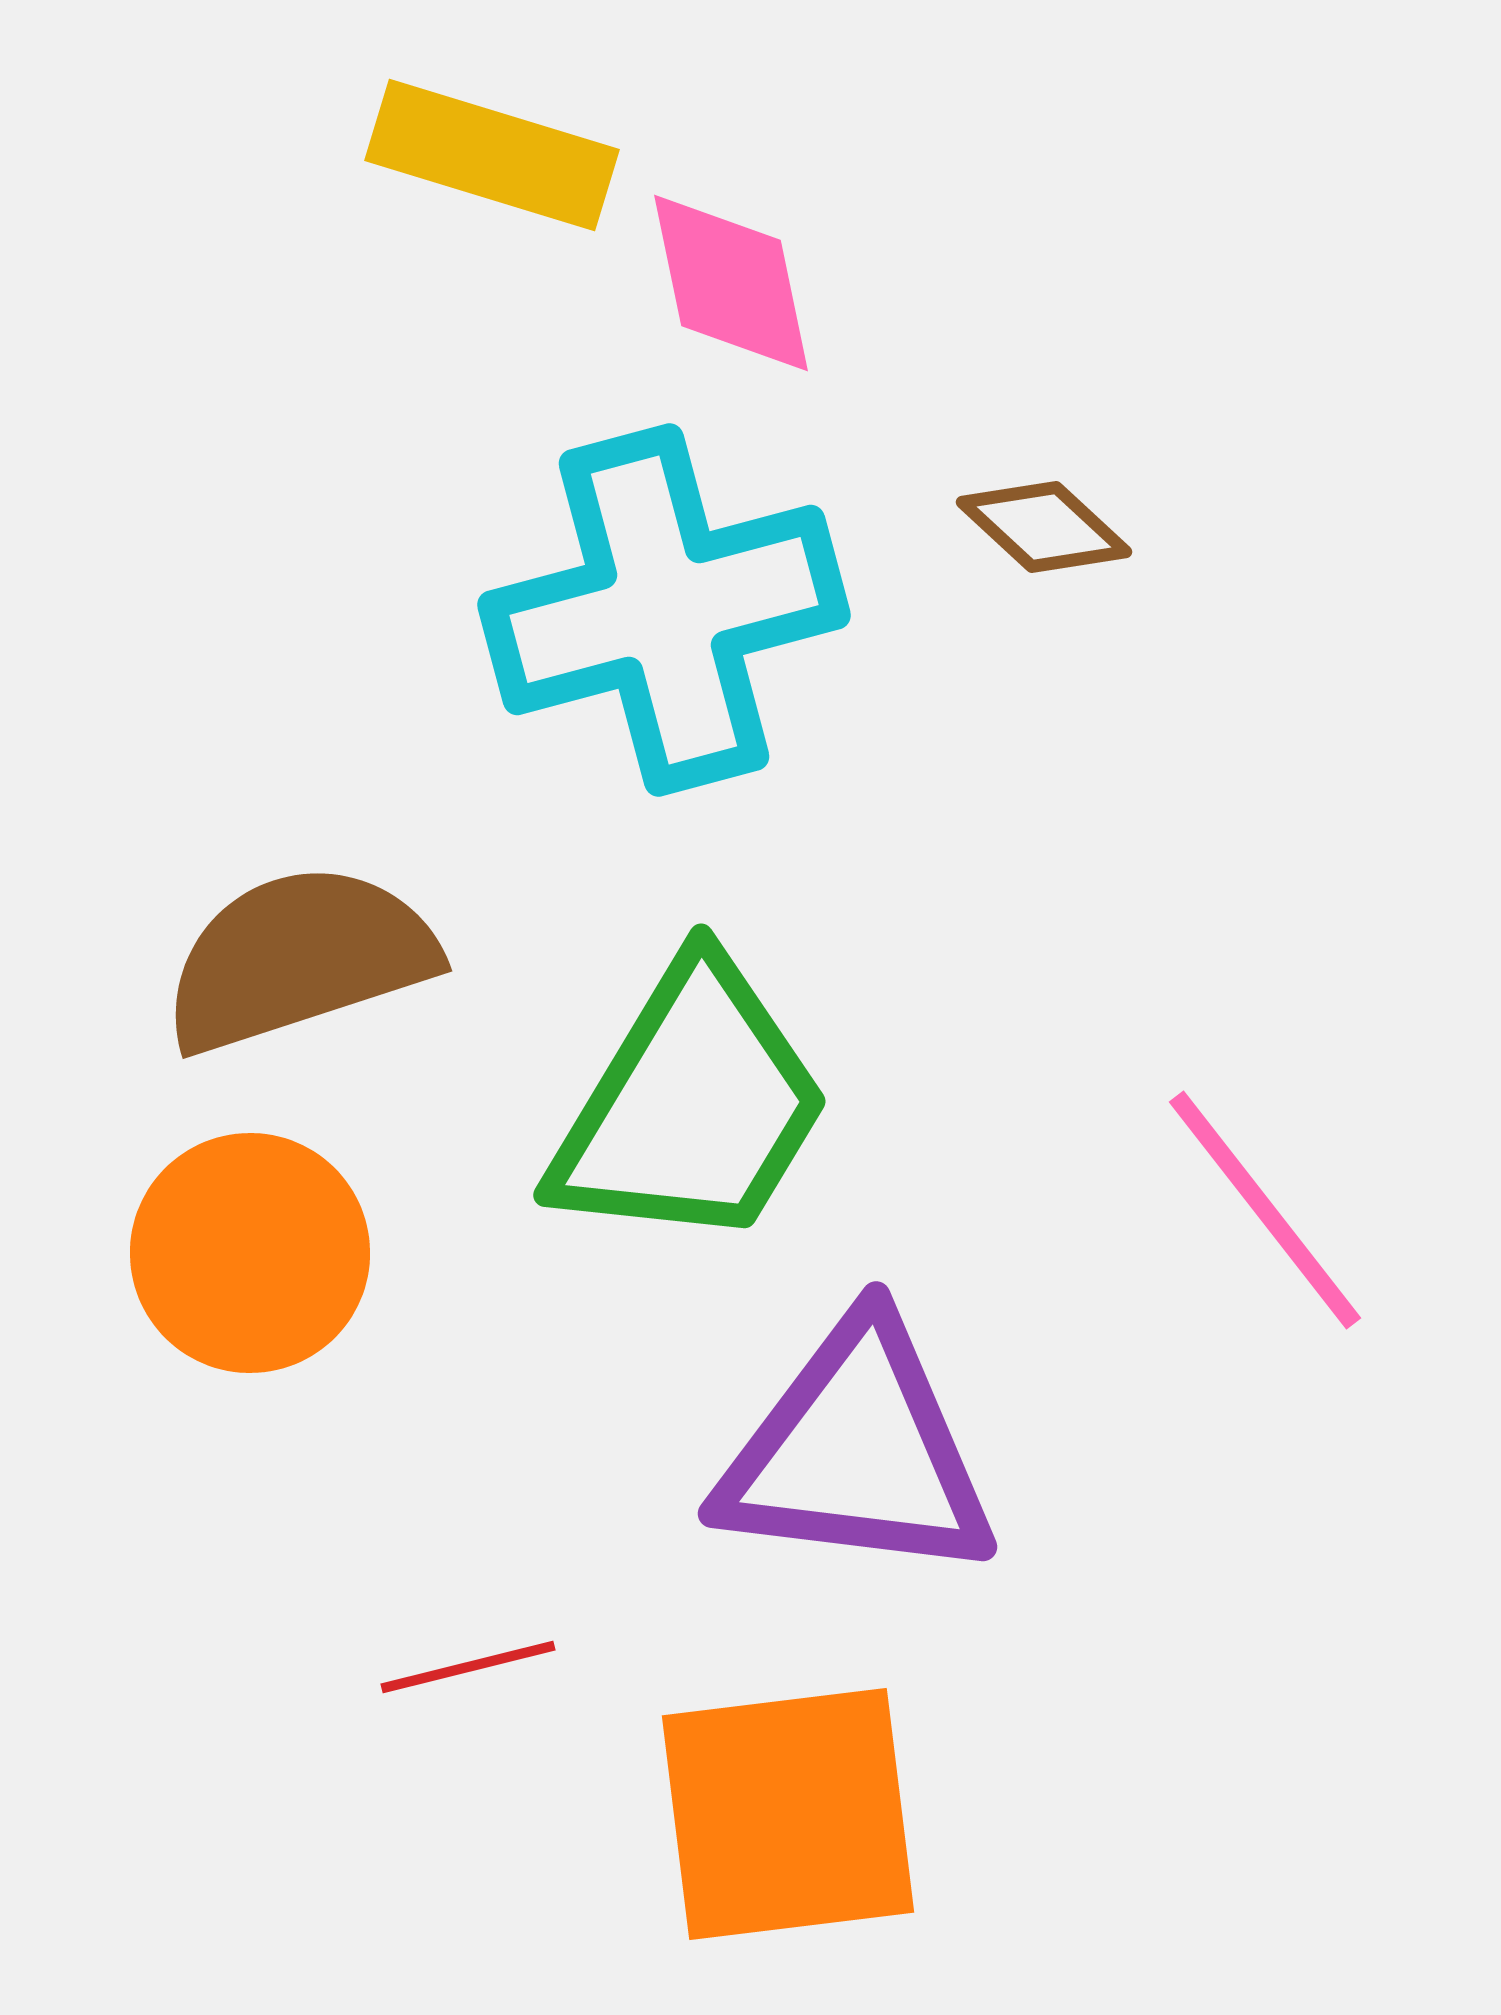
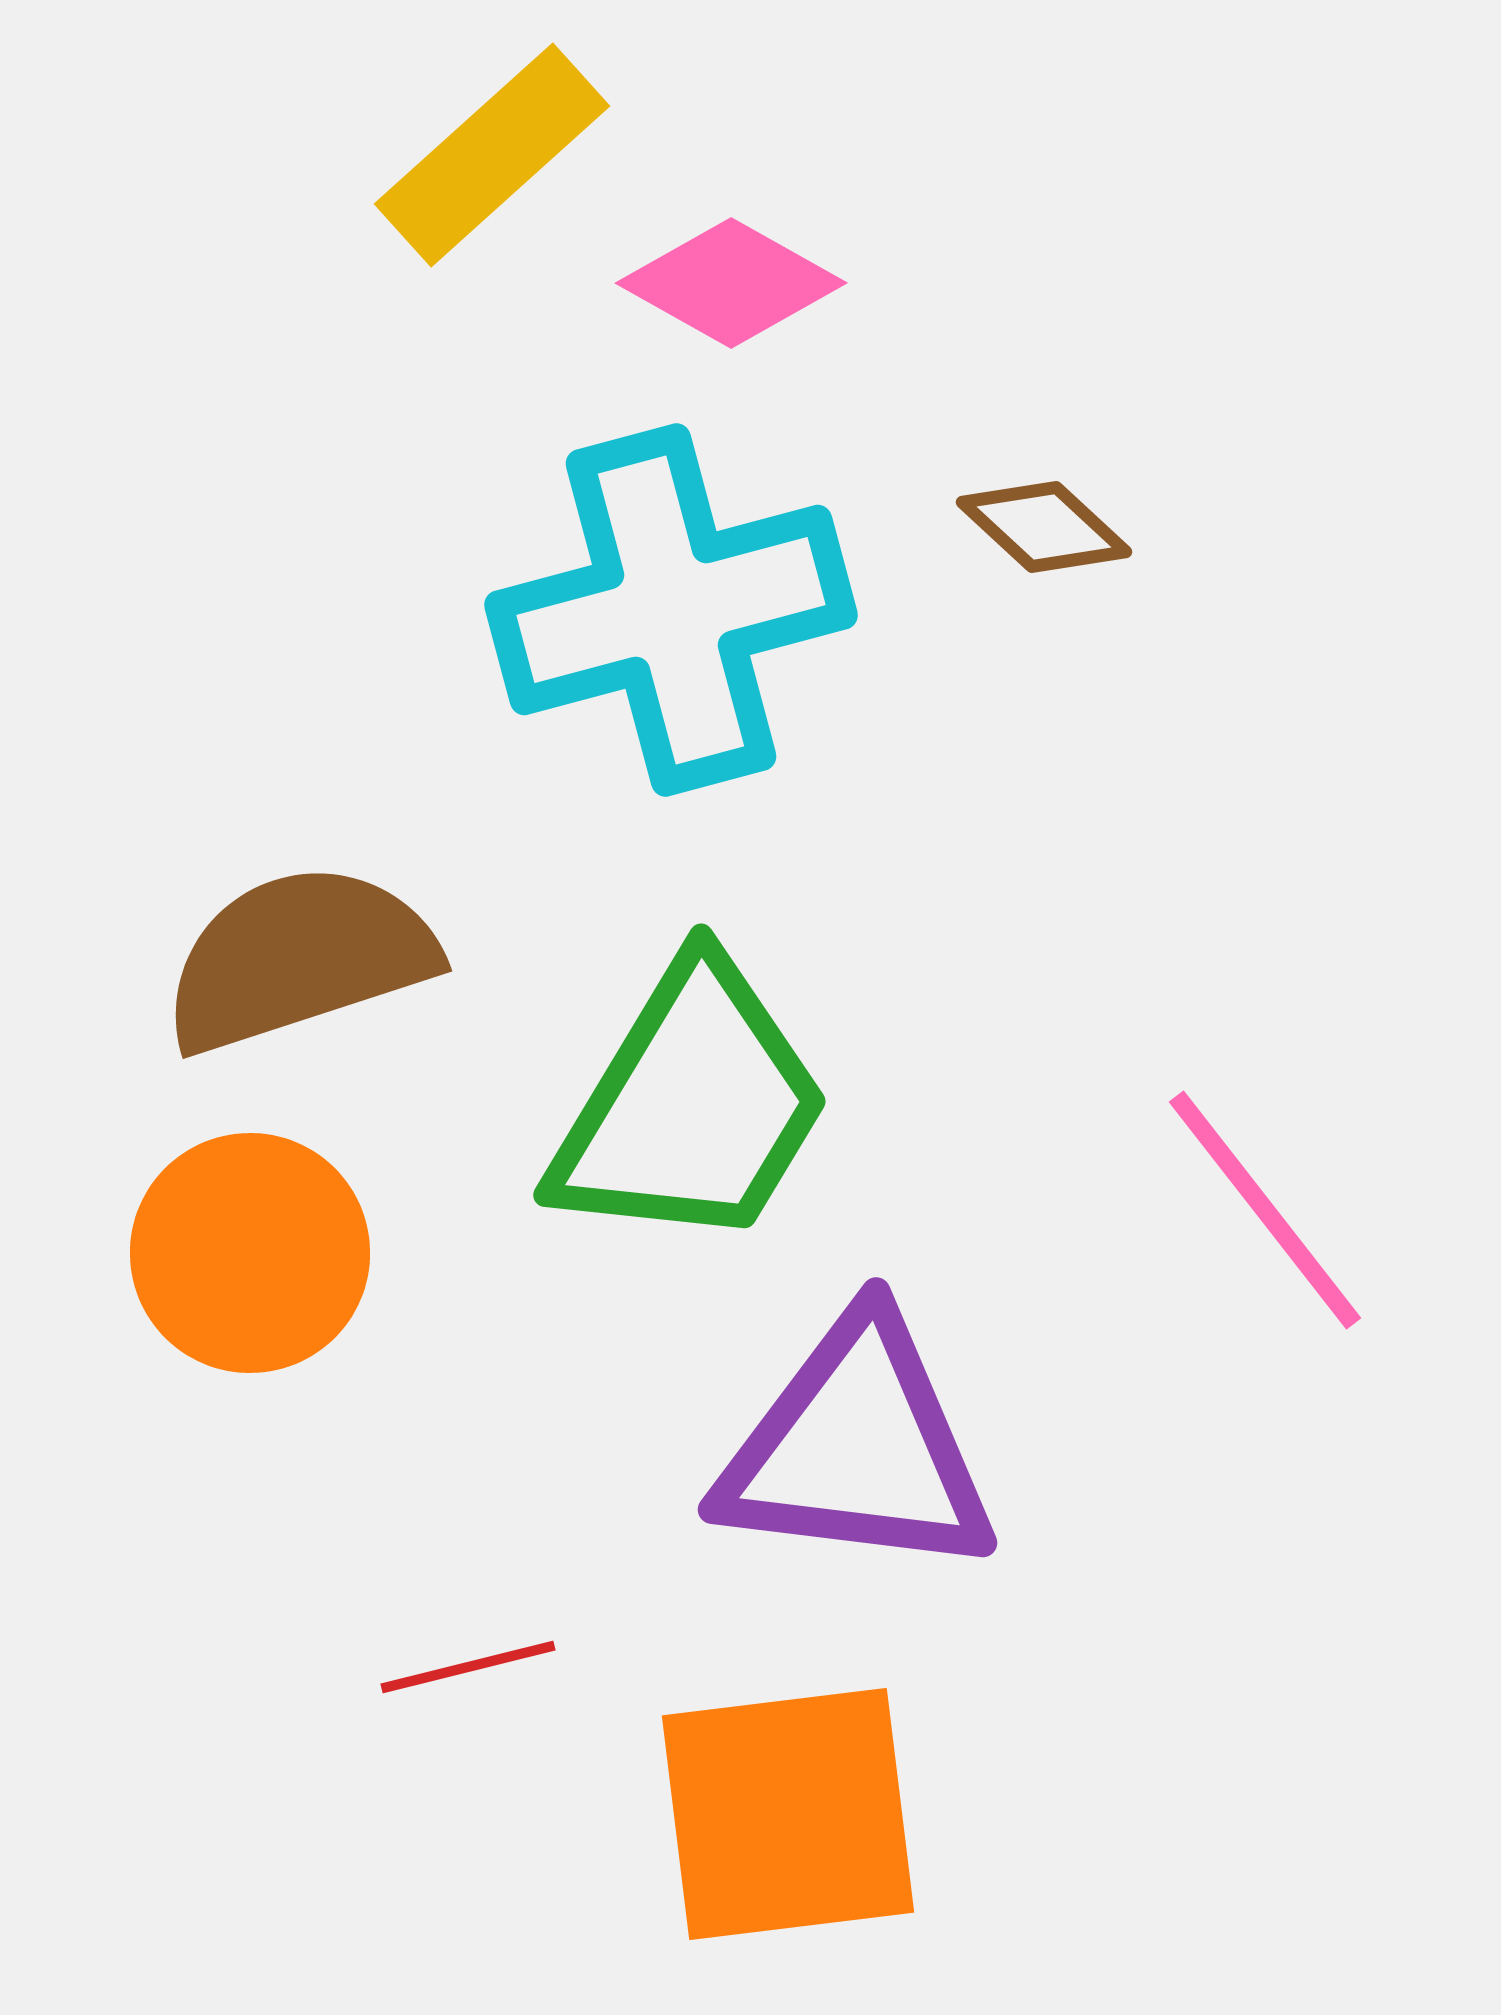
yellow rectangle: rotated 59 degrees counterclockwise
pink diamond: rotated 49 degrees counterclockwise
cyan cross: moved 7 px right
purple triangle: moved 4 px up
